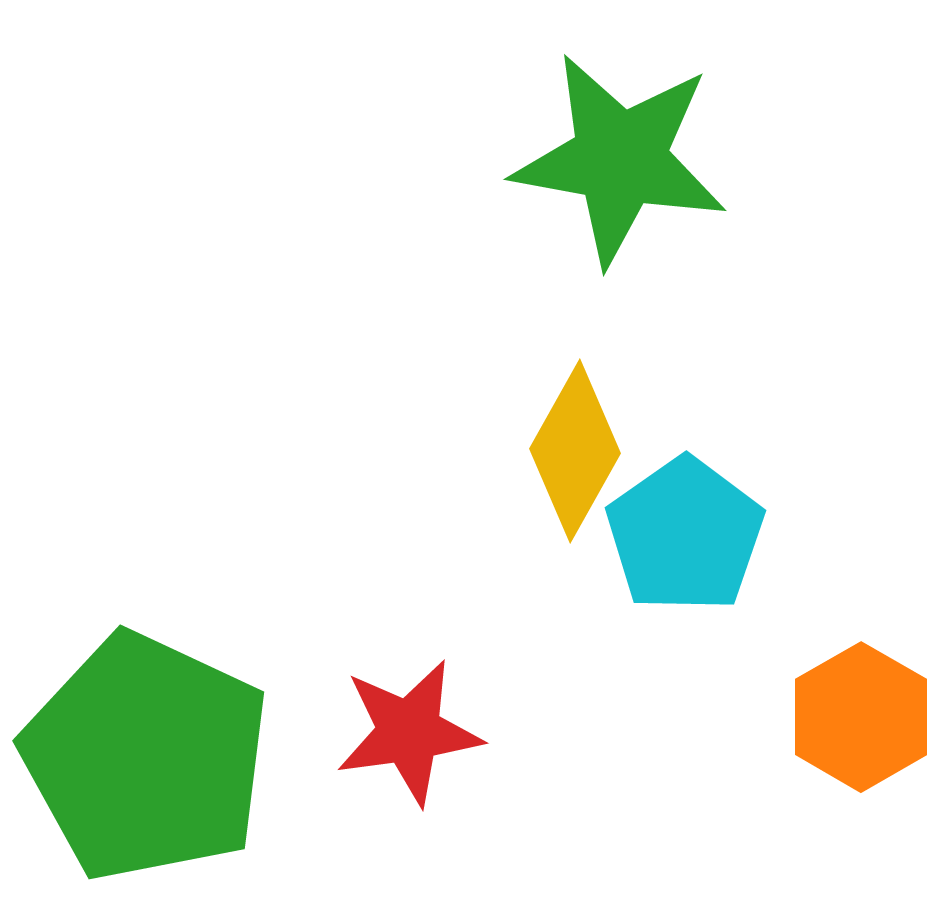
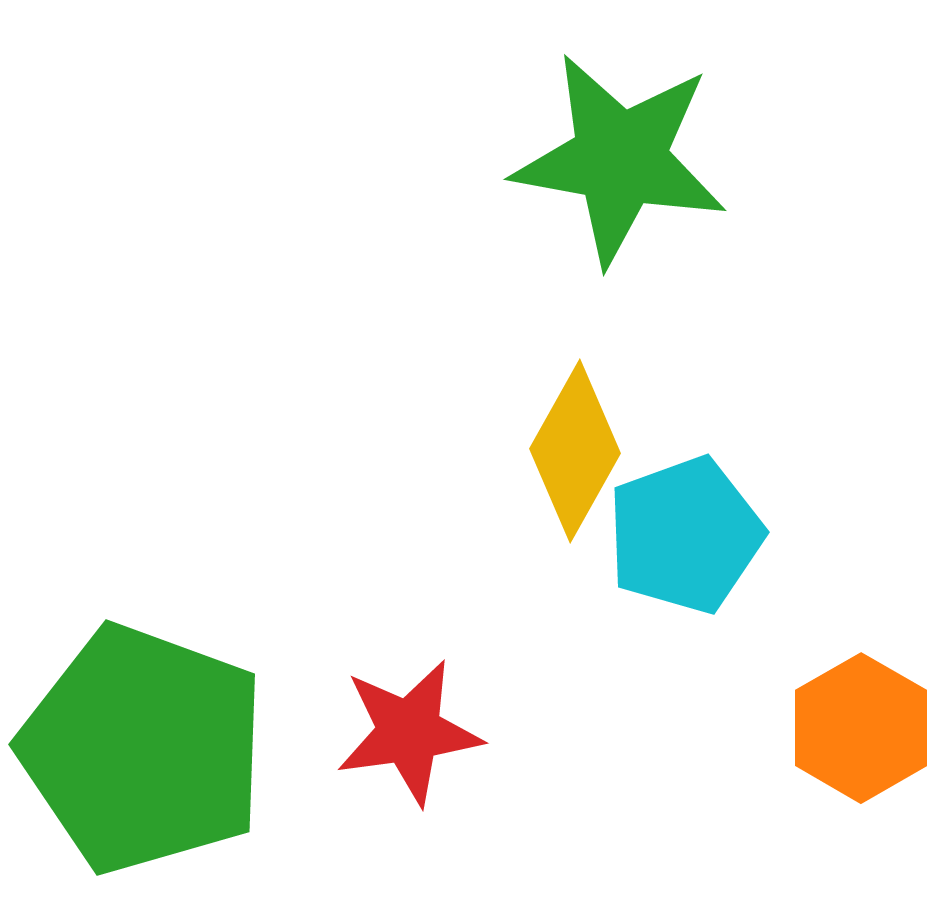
cyan pentagon: rotated 15 degrees clockwise
orange hexagon: moved 11 px down
green pentagon: moved 3 px left, 8 px up; rotated 5 degrees counterclockwise
